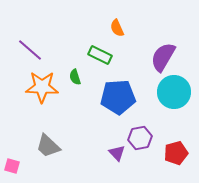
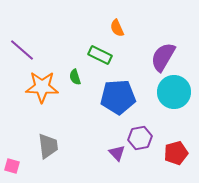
purple line: moved 8 px left
gray trapezoid: rotated 140 degrees counterclockwise
